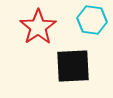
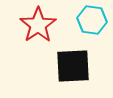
red star: moved 2 px up
